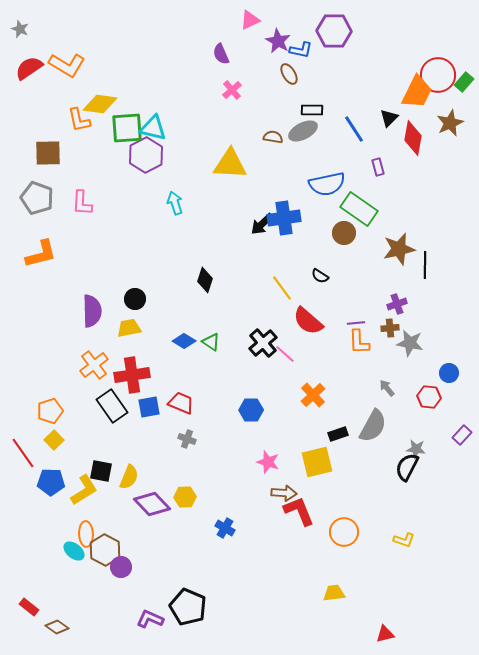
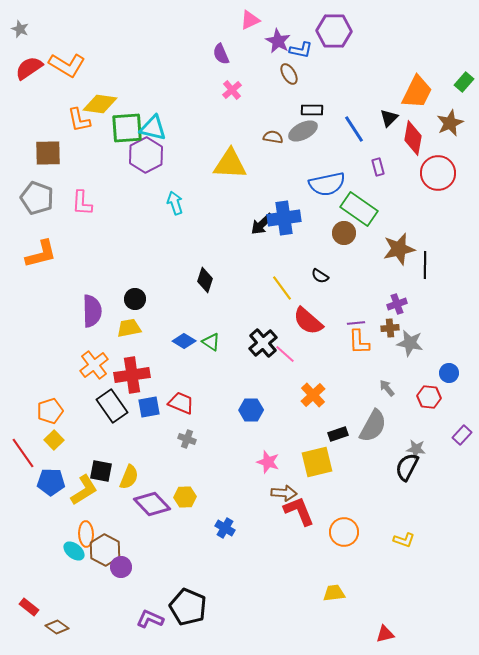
red circle at (438, 75): moved 98 px down
